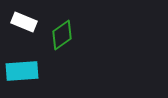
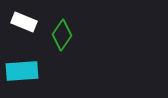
green diamond: rotated 20 degrees counterclockwise
